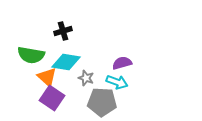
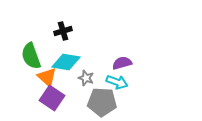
green semicircle: moved 1 px down; rotated 60 degrees clockwise
